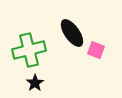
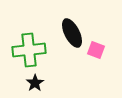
black ellipse: rotated 8 degrees clockwise
green cross: rotated 8 degrees clockwise
